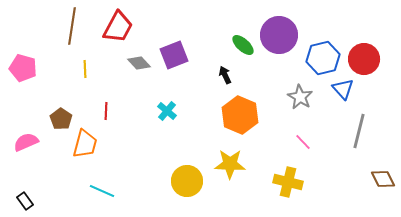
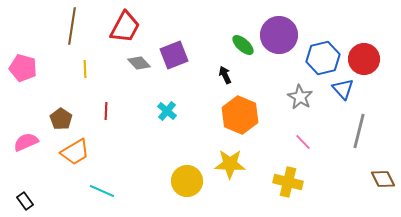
red trapezoid: moved 7 px right
orange trapezoid: moved 10 px left, 8 px down; rotated 44 degrees clockwise
